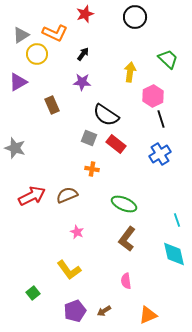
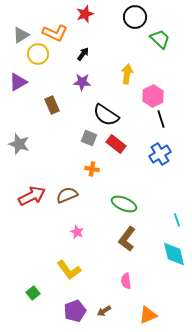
yellow circle: moved 1 px right
green trapezoid: moved 8 px left, 20 px up
yellow arrow: moved 3 px left, 2 px down
gray star: moved 4 px right, 4 px up
